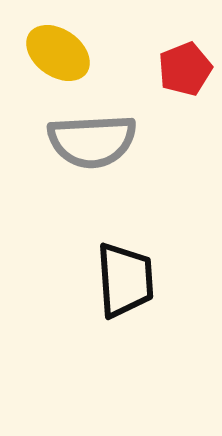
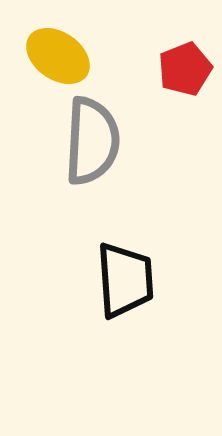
yellow ellipse: moved 3 px down
gray semicircle: rotated 84 degrees counterclockwise
